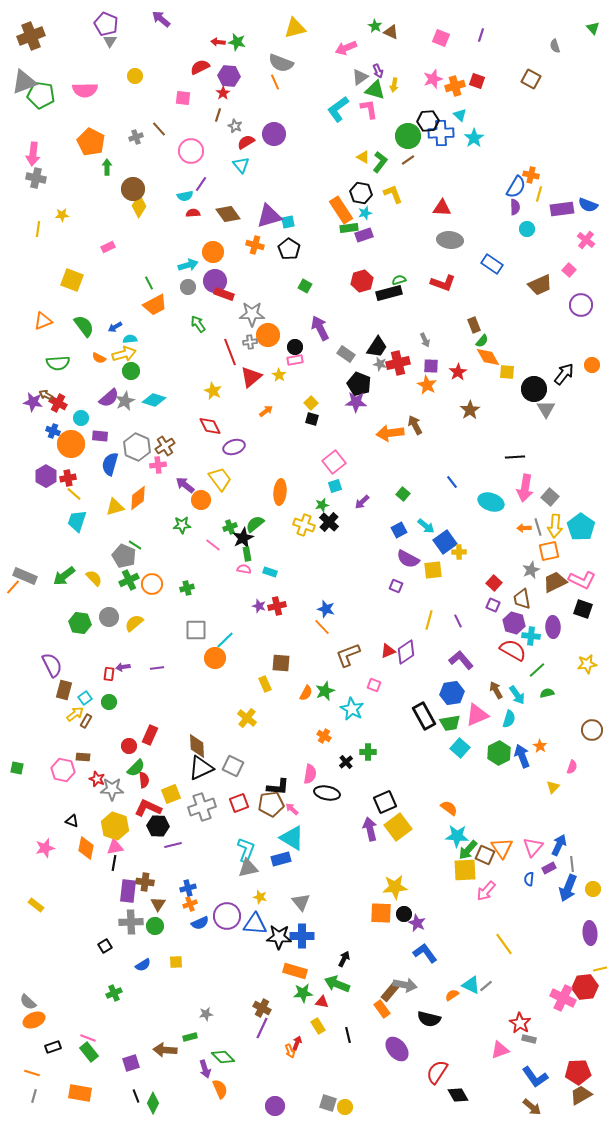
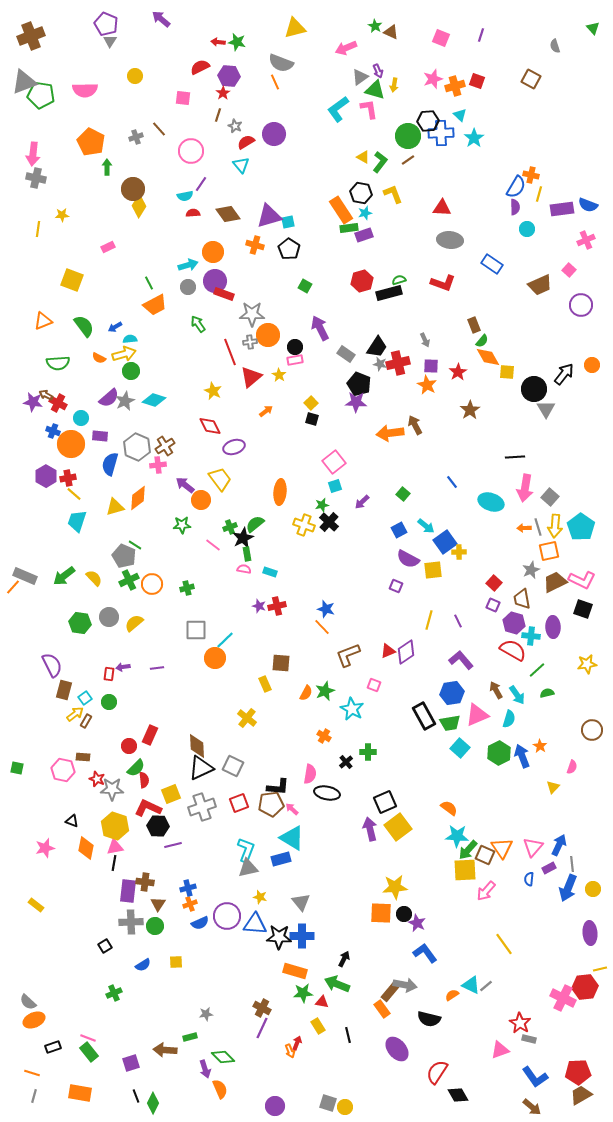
pink cross at (586, 240): rotated 30 degrees clockwise
